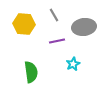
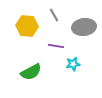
yellow hexagon: moved 3 px right, 2 px down
purple line: moved 1 px left, 5 px down; rotated 21 degrees clockwise
cyan star: rotated 16 degrees clockwise
green semicircle: rotated 70 degrees clockwise
